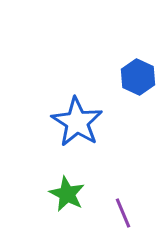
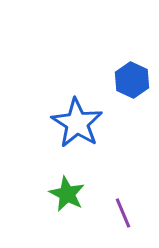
blue hexagon: moved 6 px left, 3 px down
blue star: moved 1 px down
